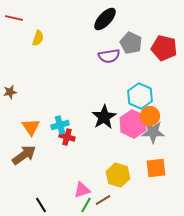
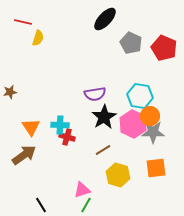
red line: moved 9 px right, 4 px down
red pentagon: rotated 10 degrees clockwise
purple semicircle: moved 14 px left, 38 px down
cyan hexagon: rotated 15 degrees counterclockwise
cyan cross: rotated 18 degrees clockwise
brown line: moved 50 px up
